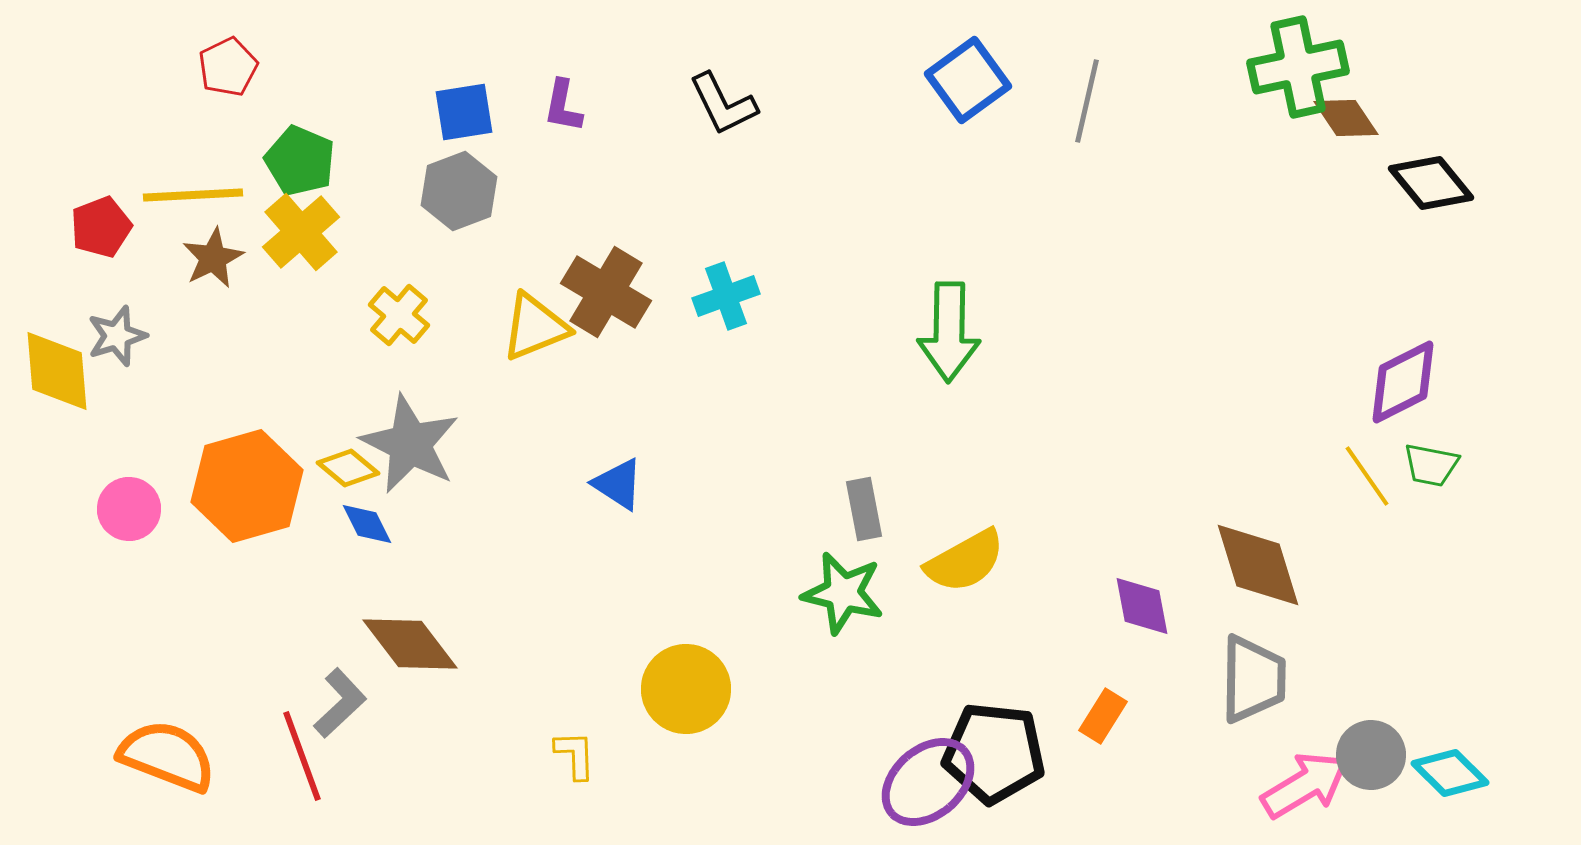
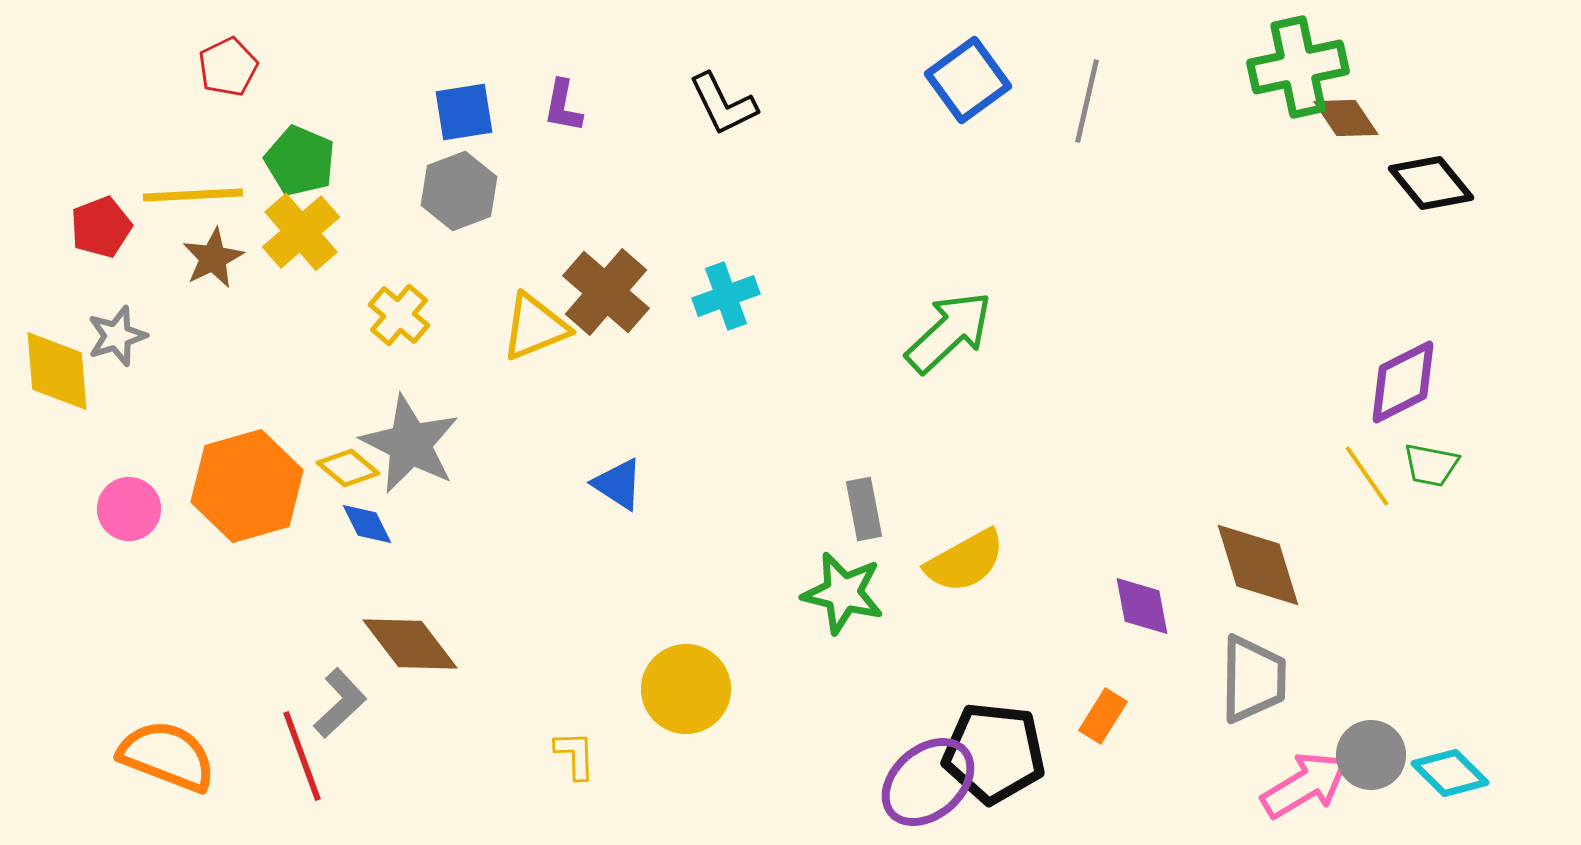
brown cross at (606, 292): rotated 10 degrees clockwise
green arrow at (949, 332): rotated 134 degrees counterclockwise
